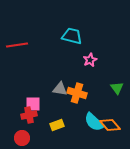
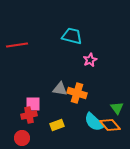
green triangle: moved 20 px down
